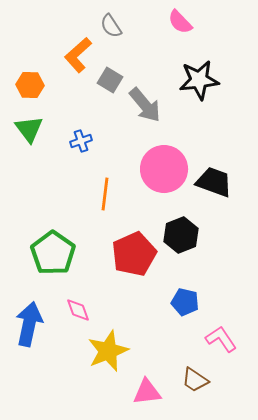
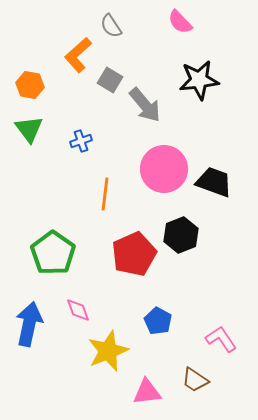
orange hexagon: rotated 8 degrees clockwise
blue pentagon: moved 27 px left, 19 px down; rotated 16 degrees clockwise
